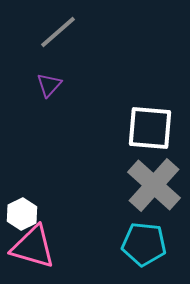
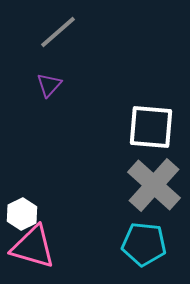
white square: moved 1 px right, 1 px up
